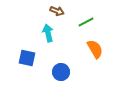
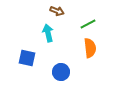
green line: moved 2 px right, 2 px down
orange semicircle: moved 5 px left, 1 px up; rotated 24 degrees clockwise
